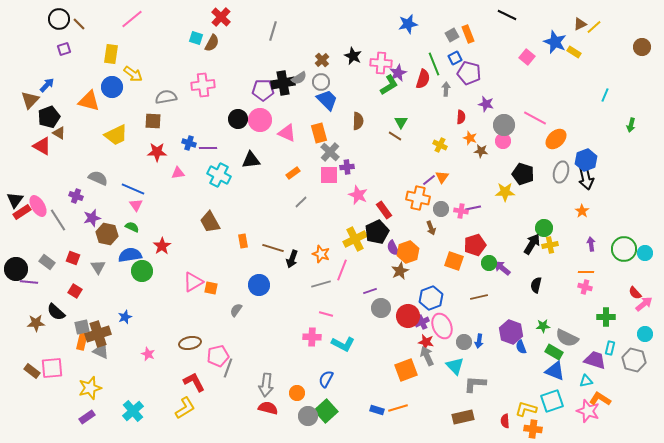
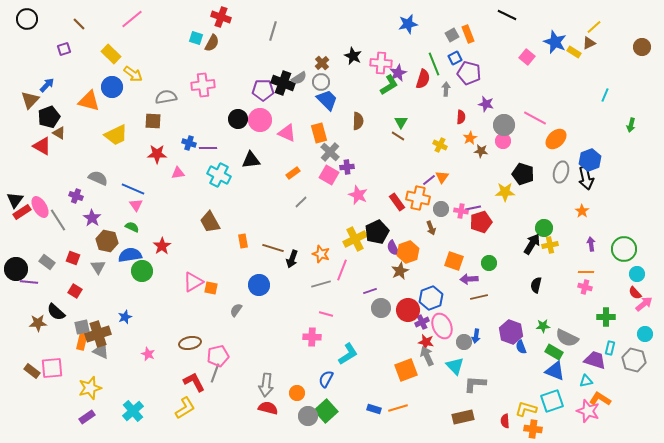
red cross at (221, 17): rotated 24 degrees counterclockwise
black circle at (59, 19): moved 32 px left
brown triangle at (580, 24): moved 9 px right, 19 px down
yellow rectangle at (111, 54): rotated 54 degrees counterclockwise
brown cross at (322, 60): moved 3 px down
black cross at (283, 83): rotated 30 degrees clockwise
brown line at (395, 136): moved 3 px right
orange star at (470, 138): rotated 24 degrees clockwise
red star at (157, 152): moved 2 px down
blue hexagon at (586, 160): moved 4 px right
pink square at (329, 175): rotated 30 degrees clockwise
pink ellipse at (38, 206): moved 2 px right, 1 px down
red rectangle at (384, 210): moved 13 px right, 8 px up
purple star at (92, 218): rotated 24 degrees counterclockwise
brown hexagon at (107, 234): moved 7 px down
red pentagon at (475, 245): moved 6 px right, 23 px up
cyan circle at (645, 253): moved 8 px left, 21 px down
purple arrow at (502, 268): moved 33 px left, 11 px down; rotated 42 degrees counterclockwise
red circle at (408, 316): moved 6 px up
brown star at (36, 323): moved 2 px right
blue arrow at (479, 341): moved 3 px left, 5 px up
cyan L-shape at (343, 344): moved 5 px right, 10 px down; rotated 60 degrees counterclockwise
gray line at (228, 368): moved 13 px left, 5 px down
blue rectangle at (377, 410): moved 3 px left, 1 px up
